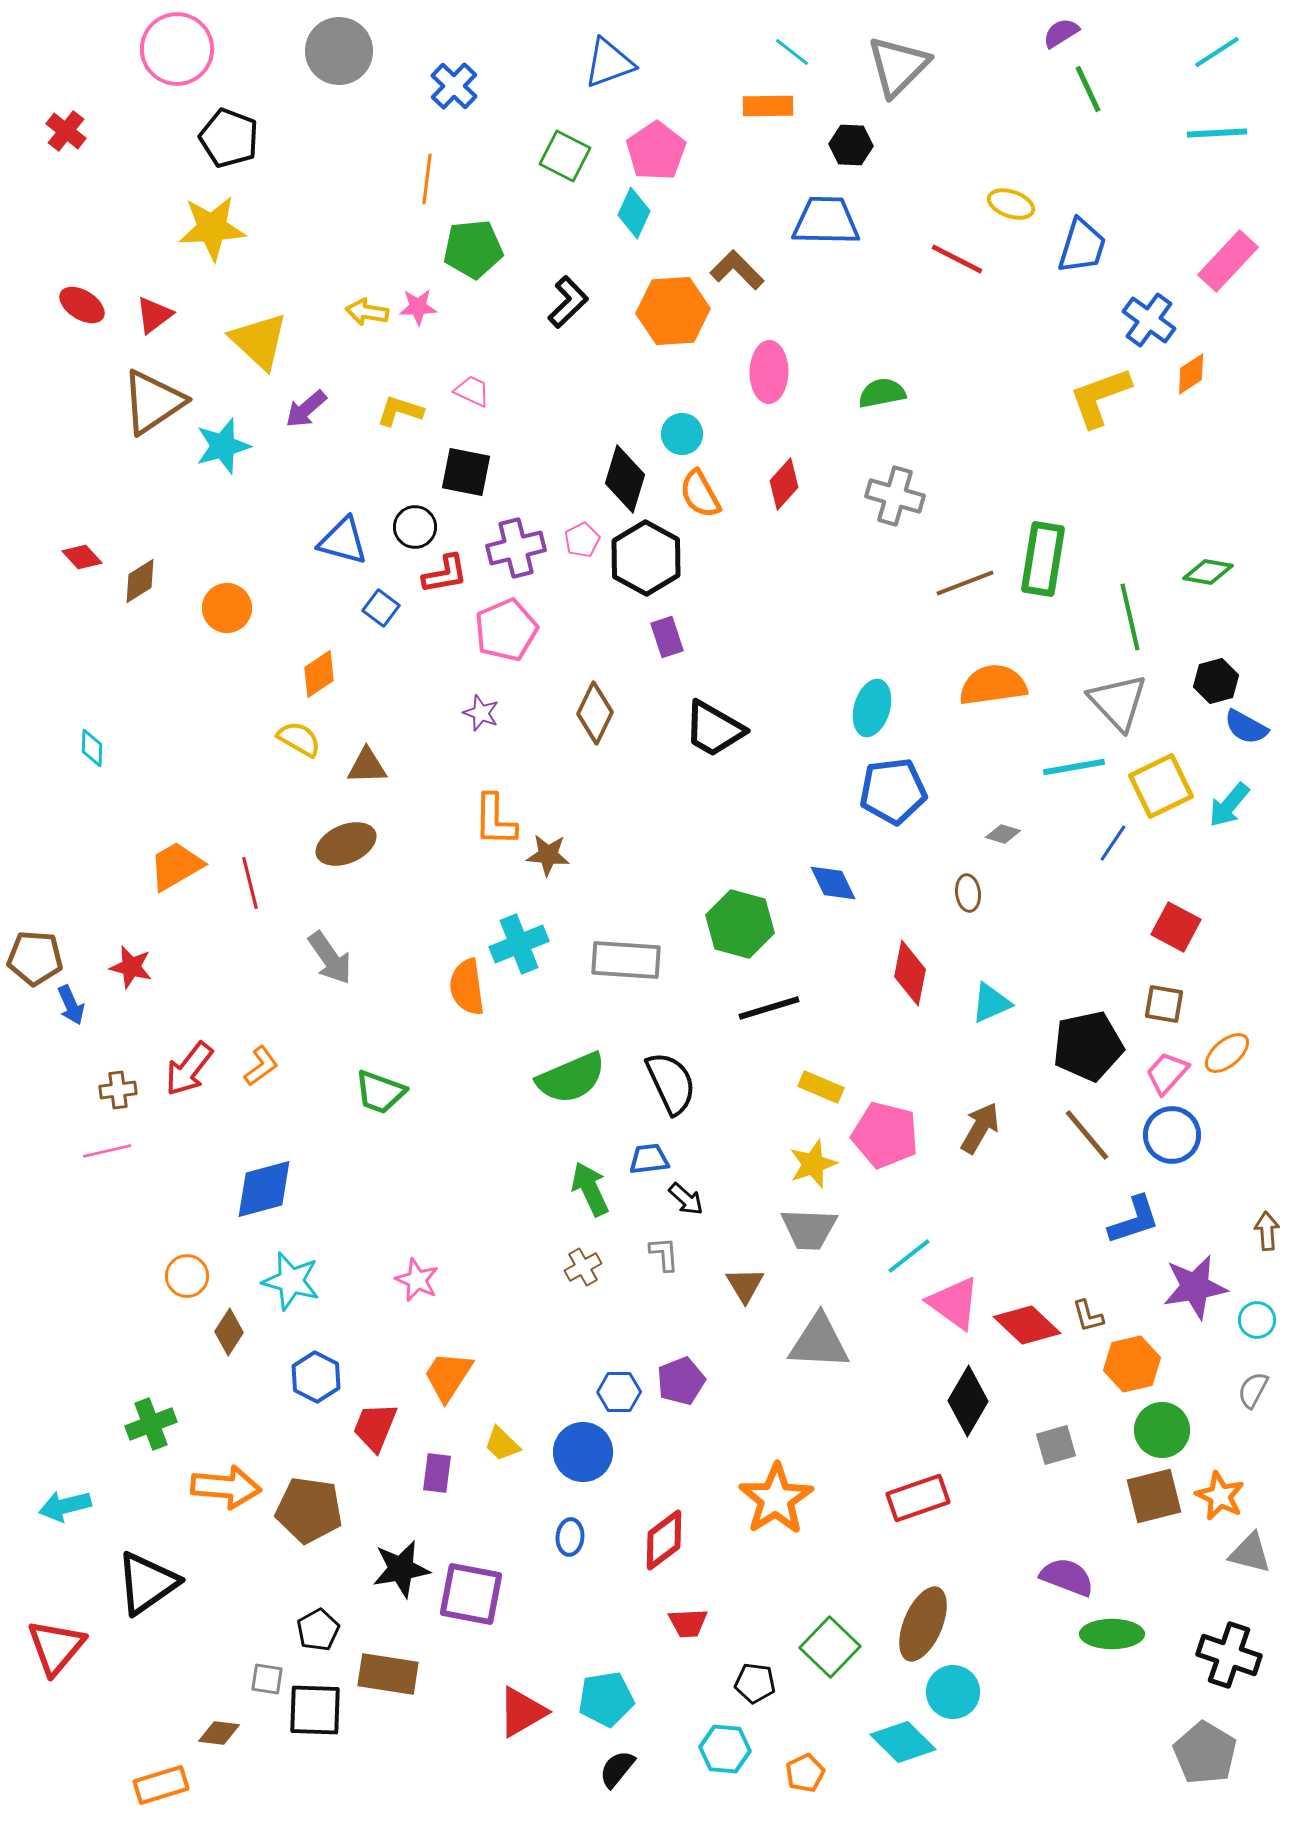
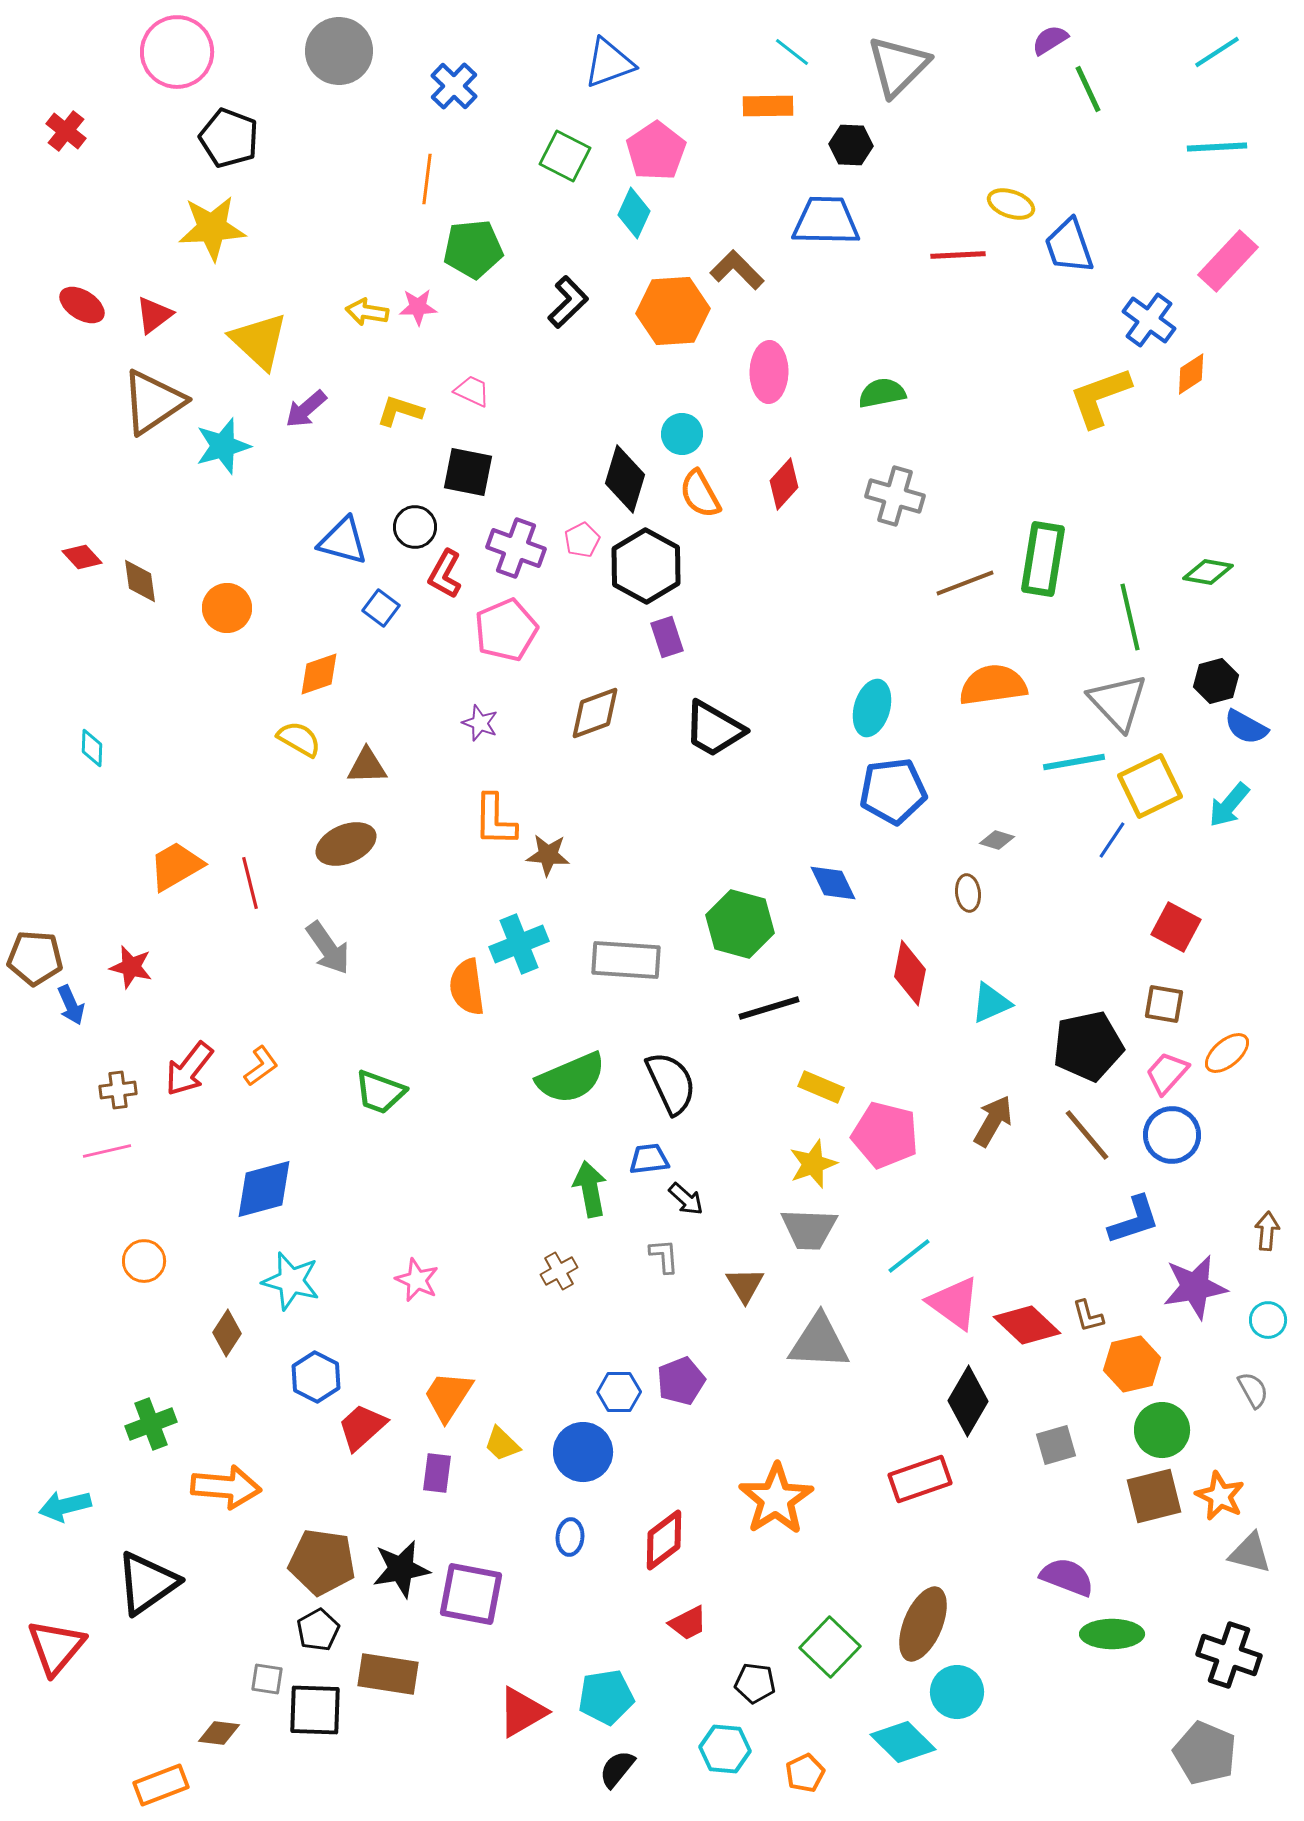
purple semicircle at (1061, 33): moved 11 px left, 7 px down
pink circle at (177, 49): moved 3 px down
cyan line at (1217, 133): moved 14 px down
blue trapezoid at (1082, 246): moved 13 px left; rotated 144 degrees clockwise
red line at (957, 259): moved 1 px right, 4 px up; rotated 30 degrees counterclockwise
black square at (466, 472): moved 2 px right
purple cross at (516, 548): rotated 34 degrees clockwise
black hexagon at (646, 558): moved 8 px down
red L-shape at (445, 574): rotated 129 degrees clockwise
brown diamond at (140, 581): rotated 66 degrees counterclockwise
orange diamond at (319, 674): rotated 15 degrees clockwise
purple star at (481, 713): moved 1 px left, 10 px down
brown diamond at (595, 713): rotated 44 degrees clockwise
cyan line at (1074, 767): moved 5 px up
yellow square at (1161, 786): moved 11 px left
gray diamond at (1003, 834): moved 6 px left, 6 px down
blue line at (1113, 843): moved 1 px left, 3 px up
gray arrow at (330, 958): moved 2 px left, 10 px up
brown arrow at (980, 1128): moved 13 px right, 7 px up
green arrow at (590, 1189): rotated 14 degrees clockwise
brown arrow at (1267, 1231): rotated 9 degrees clockwise
gray L-shape at (664, 1254): moved 2 px down
brown cross at (583, 1267): moved 24 px left, 4 px down
orange circle at (187, 1276): moved 43 px left, 15 px up
cyan circle at (1257, 1320): moved 11 px right
brown diamond at (229, 1332): moved 2 px left, 1 px down
orange trapezoid at (448, 1376): moved 20 px down
gray semicircle at (1253, 1390): rotated 123 degrees clockwise
red trapezoid at (375, 1427): moved 13 px left; rotated 26 degrees clockwise
red rectangle at (918, 1498): moved 2 px right, 19 px up
brown pentagon at (309, 1510): moved 13 px right, 52 px down
red trapezoid at (688, 1623): rotated 24 degrees counterclockwise
cyan circle at (953, 1692): moved 4 px right
cyan pentagon at (606, 1699): moved 2 px up
gray pentagon at (1205, 1753): rotated 8 degrees counterclockwise
orange rectangle at (161, 1785): rotated 4 degrees counterclockwise
